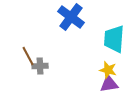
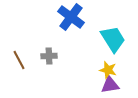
cyan trapezoid: moved 1 px left; rotated 144 degrees clockwise
brown line: moved 9 px left, 4 px down
gray cross: moved 9 px right, 10 px up
purple triangle: moved 1 px right, 1 px down
